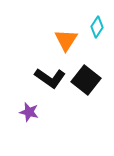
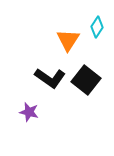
orange triangle: moved 2 px right
